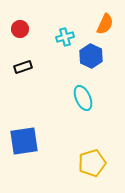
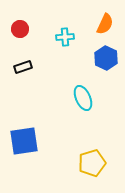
cyan cross: rotated 12 degrees clockwise
blue hexagon: moved 15 px right, 2 px down
